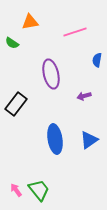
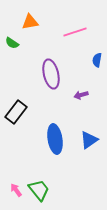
purple arrow: moved 3 px left, 1 px up
black rectangle: moved 8 px down
